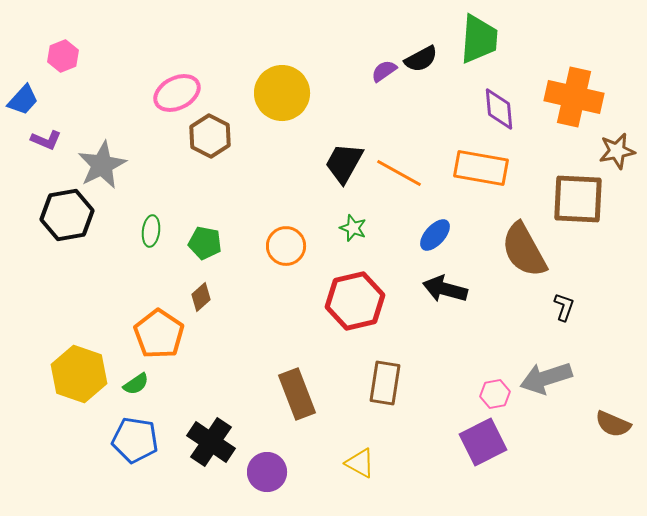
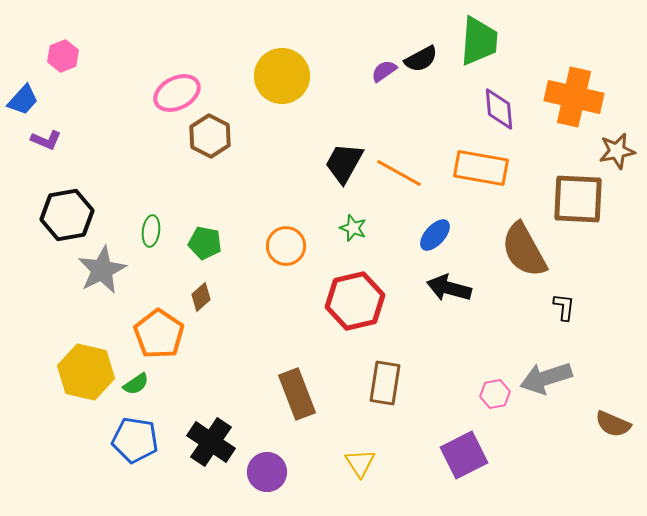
green trapezoid at (479, 39): moved 2 px down
yellow circle at (282, 93): moved 17 px up
gray star at (102, 165): moved 105 px down
black arrow at (445, 289): moved 4 px right, 1 px up
black L-shape at (564, 307): rotated 12 degrees counterclockwise
yellow hexagon at (79, 374): moved 7 px right, 2 px up; rotated 6 degrees counterclockwise
purple square at (483, 442): moved 19 px left, 13 px down
yellow triangle at (360, 463): rotated 28 degrees clockwise
